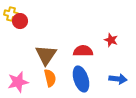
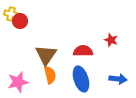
orange semicircle: moved 3 px up
